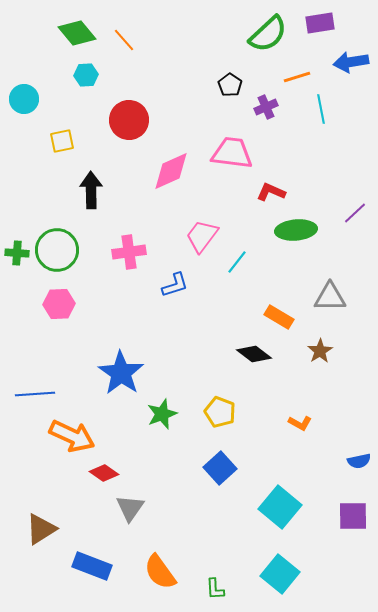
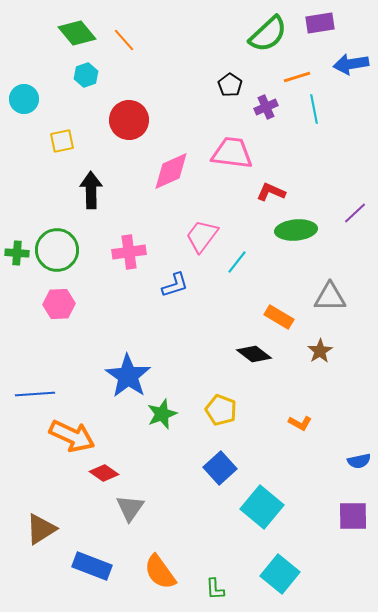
blue arrow at (351, 62): moved 2 px down
cyan hexagon at (86, 75): rotated 15 degrees counterclockwise
cyan line at (321, 109): moved 7 px left
blue star at (121, 373): moved 7 px right, 3 px down
yellow pentagon at (220, 412): moved 1 px right, 2 px up
cyan square at (280, 507): moved 18 px left
